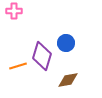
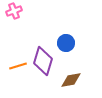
pink cross: rotated 21 degrees counterclockwise
purple diamond: moved 1 px right, 5 px down
brown diamond: moved 3 px right
